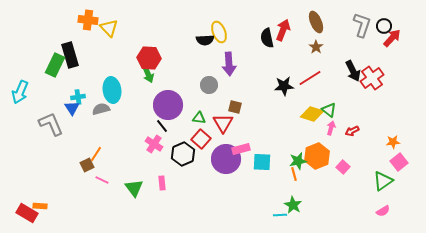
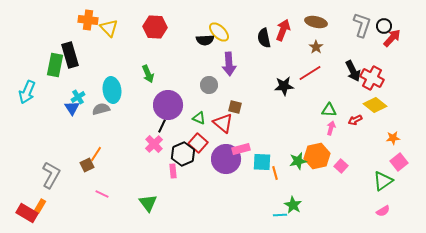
brown ellipse at (316, 22): rotated 55 degrees counterclockwise
yellow ellipse at (219, 32): rotated 25 degrees counterclockwise
black semicircle at (267, 38): moved 3 px left
red hexagon at (149, 58): moved 6 px right, 31 px up
green rectangle at (55, 65): rotated 15 degrees counterclockwise
red line at (310, 78): moved 5 px up
red cross at (372, 78): rotated 25 degrees counterclockwise
cyan arrow at (20, 92): moved 7 px right
cyan cross at (78, 97): rotated 24 degrees counterclockwise
green triangle at (329, 110): rotated 35 degrees counterclockwise
yellow diamond at (312, 114): moved 63 px right, 9 px up; rotated 20 degrees clockwise
green triangle at (199, 118): rotated 16 degrees clockwise
red triangle at (223, 123): rotated 20 degrees counterclockwise
gray L-shape at (51, 124): moved 51 px down; rotated 52 degrees clockwise
black line at (162, 126): rotated 64 degrees clockwise
red arrow at (352, 131): moved 3 px right, 11 px up
red square at (201, 139): moved 3 px left, 4 px down
orange star at (393, 142): moved 4 px up
pink cross at (154, 144): rotated 12 degrees clockwise
orange hexagon at (317, 156): rotated 10 degrees clockwise
pink square at (343, 167): moved 2 px left, 1 px up
orange line at (294, 174): moved 19 px left, 1 px up
pink line at (102, 180): moved 14 px down
pink rectangle at (162, 183): moved 11 px right, 12 px up
green triangle at (134, 188): moved 14 px right, 15 px down
orange rectangle at (40, 206): rotated 64 degrees counterclockwise
